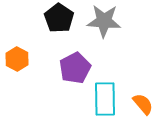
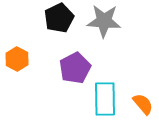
black pentagon: rotated 12 degrees clockwise
